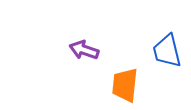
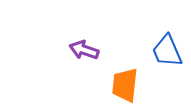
blue trapezoid: rotated 9 degrees counterclockwise
